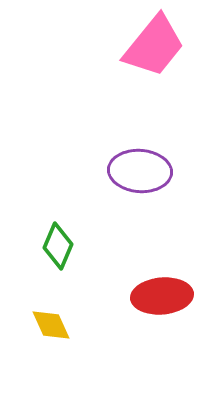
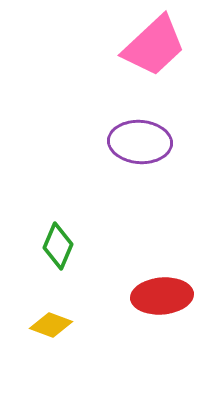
pink trapezoid: rotated 8 degrees clockwise
purple ellipse: moved 29 px up
yellow diamond: rotated 45 degrees counterclockwise
